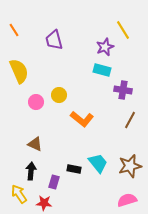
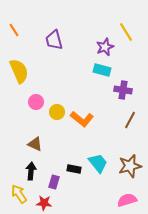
yellow line: moved 3 px right, 2 px down
yellow circle: moved 2 px left, 17 px down
